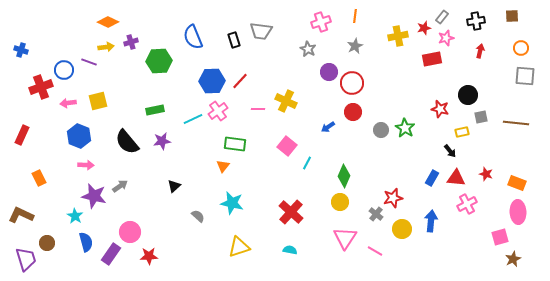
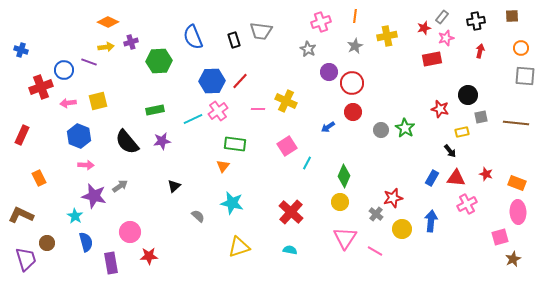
yellow cross at (398, 36): moved 11 px left
pink square at (287, 146): rotated 18 degrees clockwise
purple rectangle at (111, 254): moved 9 px down; rotated 45 degrees counterclockwise
